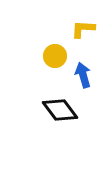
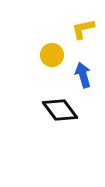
yellow L-shape: rotated 15 degrees counterclockwise
yellow circle: moved 3 px left, 1 px up
